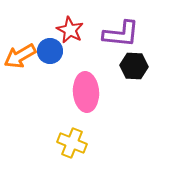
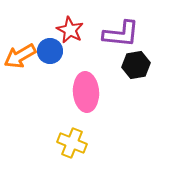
black hexagon: moved 2 px right, 1 px up; rotated 12 degrees counterclockwise
